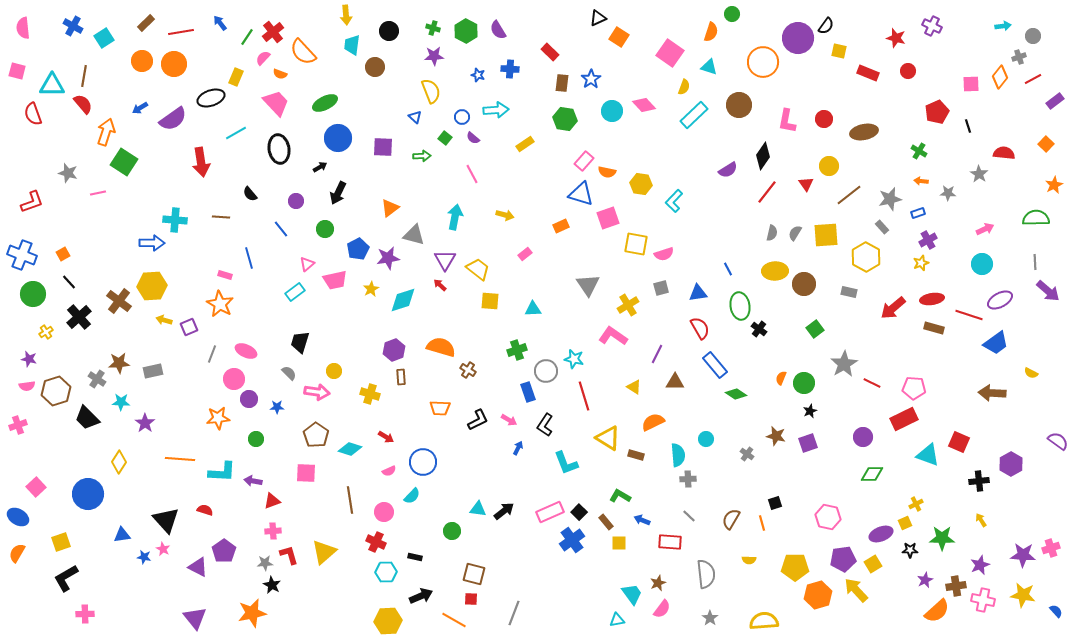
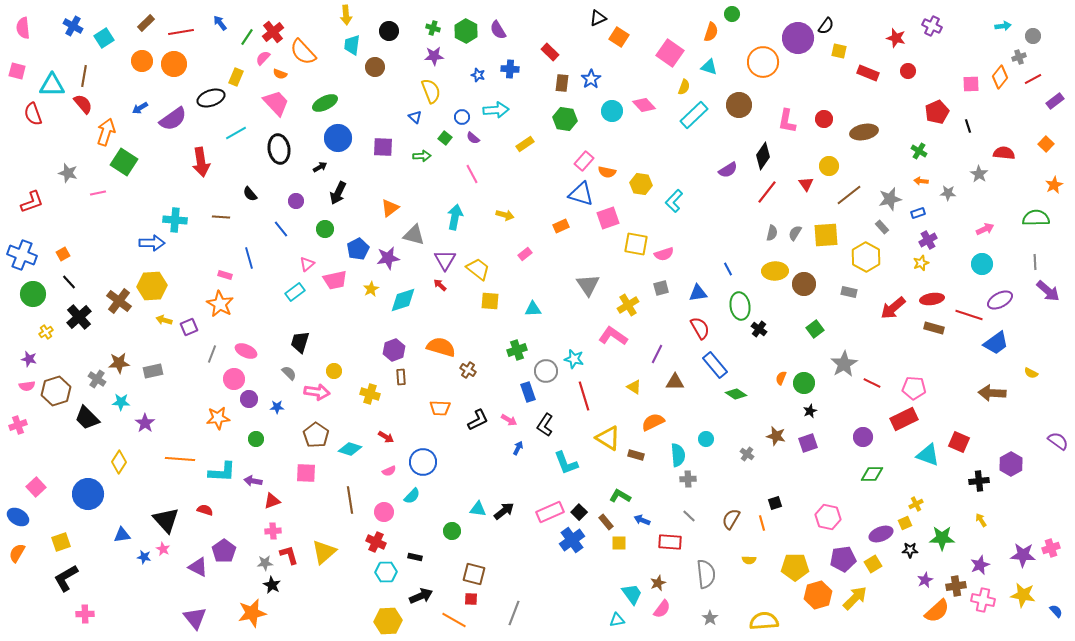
yellow arrow at (856, 590): moved 1 px left, 8 px down; rotated 88 degrees clockwise
